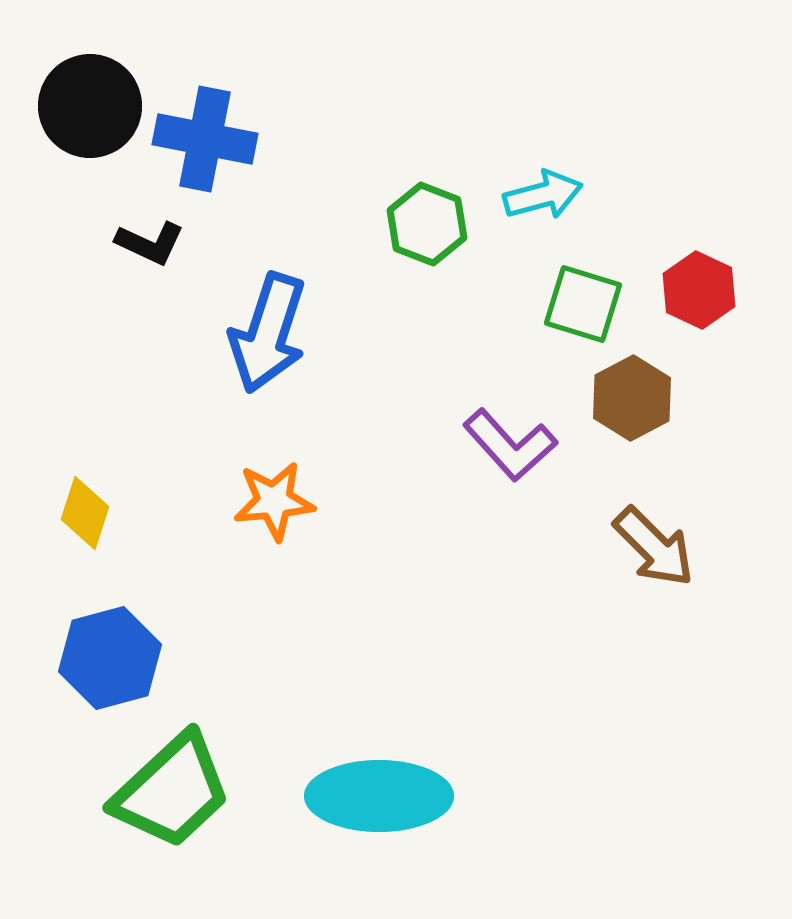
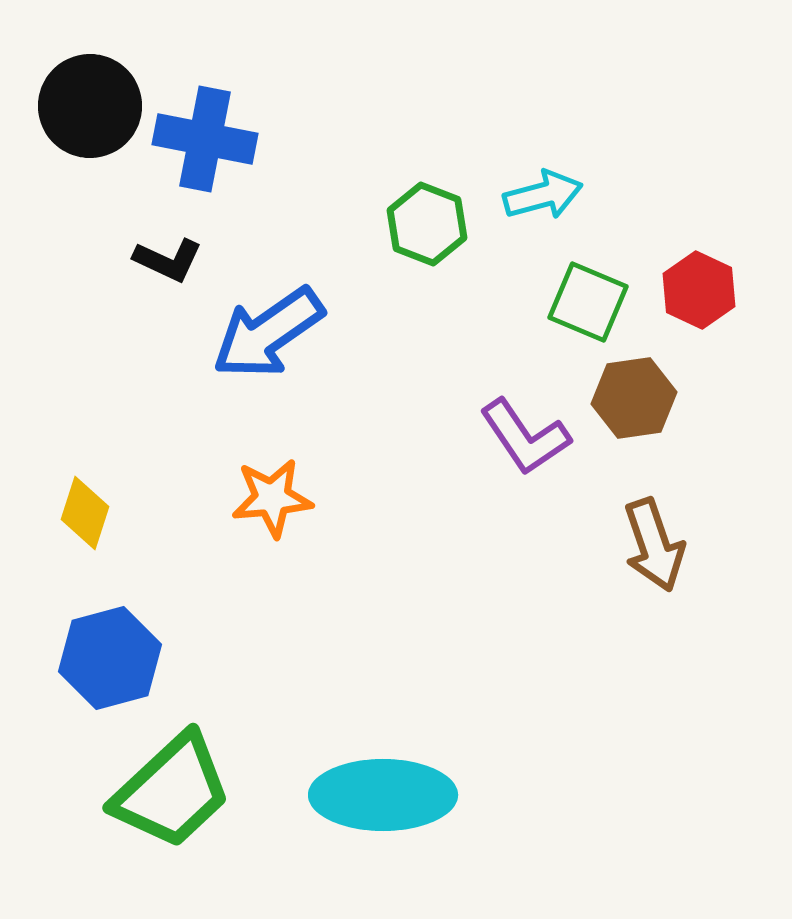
black L-shape: moved 18 px right, 17 px down
green square: moved 5 px right, 2 px up; rotated 6 degrees clockwise
blue arrow: rotated 37 degrees clockwise
brown hexagon: moved 2 px right; rotated 20 degrees clockwise
purple L-shape: moved 15 px right, 8 px up; rotated 8 degrees clockwise
orange star: moved 2 px left, 3 px up
brown arrow: moved 2 px up; rotated 26 degrees clockwise
cyan ellipse: moved 4 px right, 1 px up
